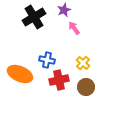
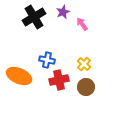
purple star: moved 1 px left, 2 px down
pink arrow: moved 8 px right, 4 px up
yellow cross: moved 1 px right, 1 px down
orange ellipse: moved 1 px left, 2 px down
